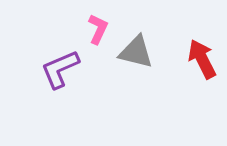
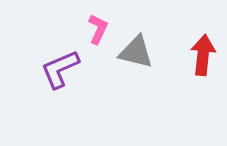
red arrow: moved 1 px right, 4 px up; rotated 33 degrees clockwise
